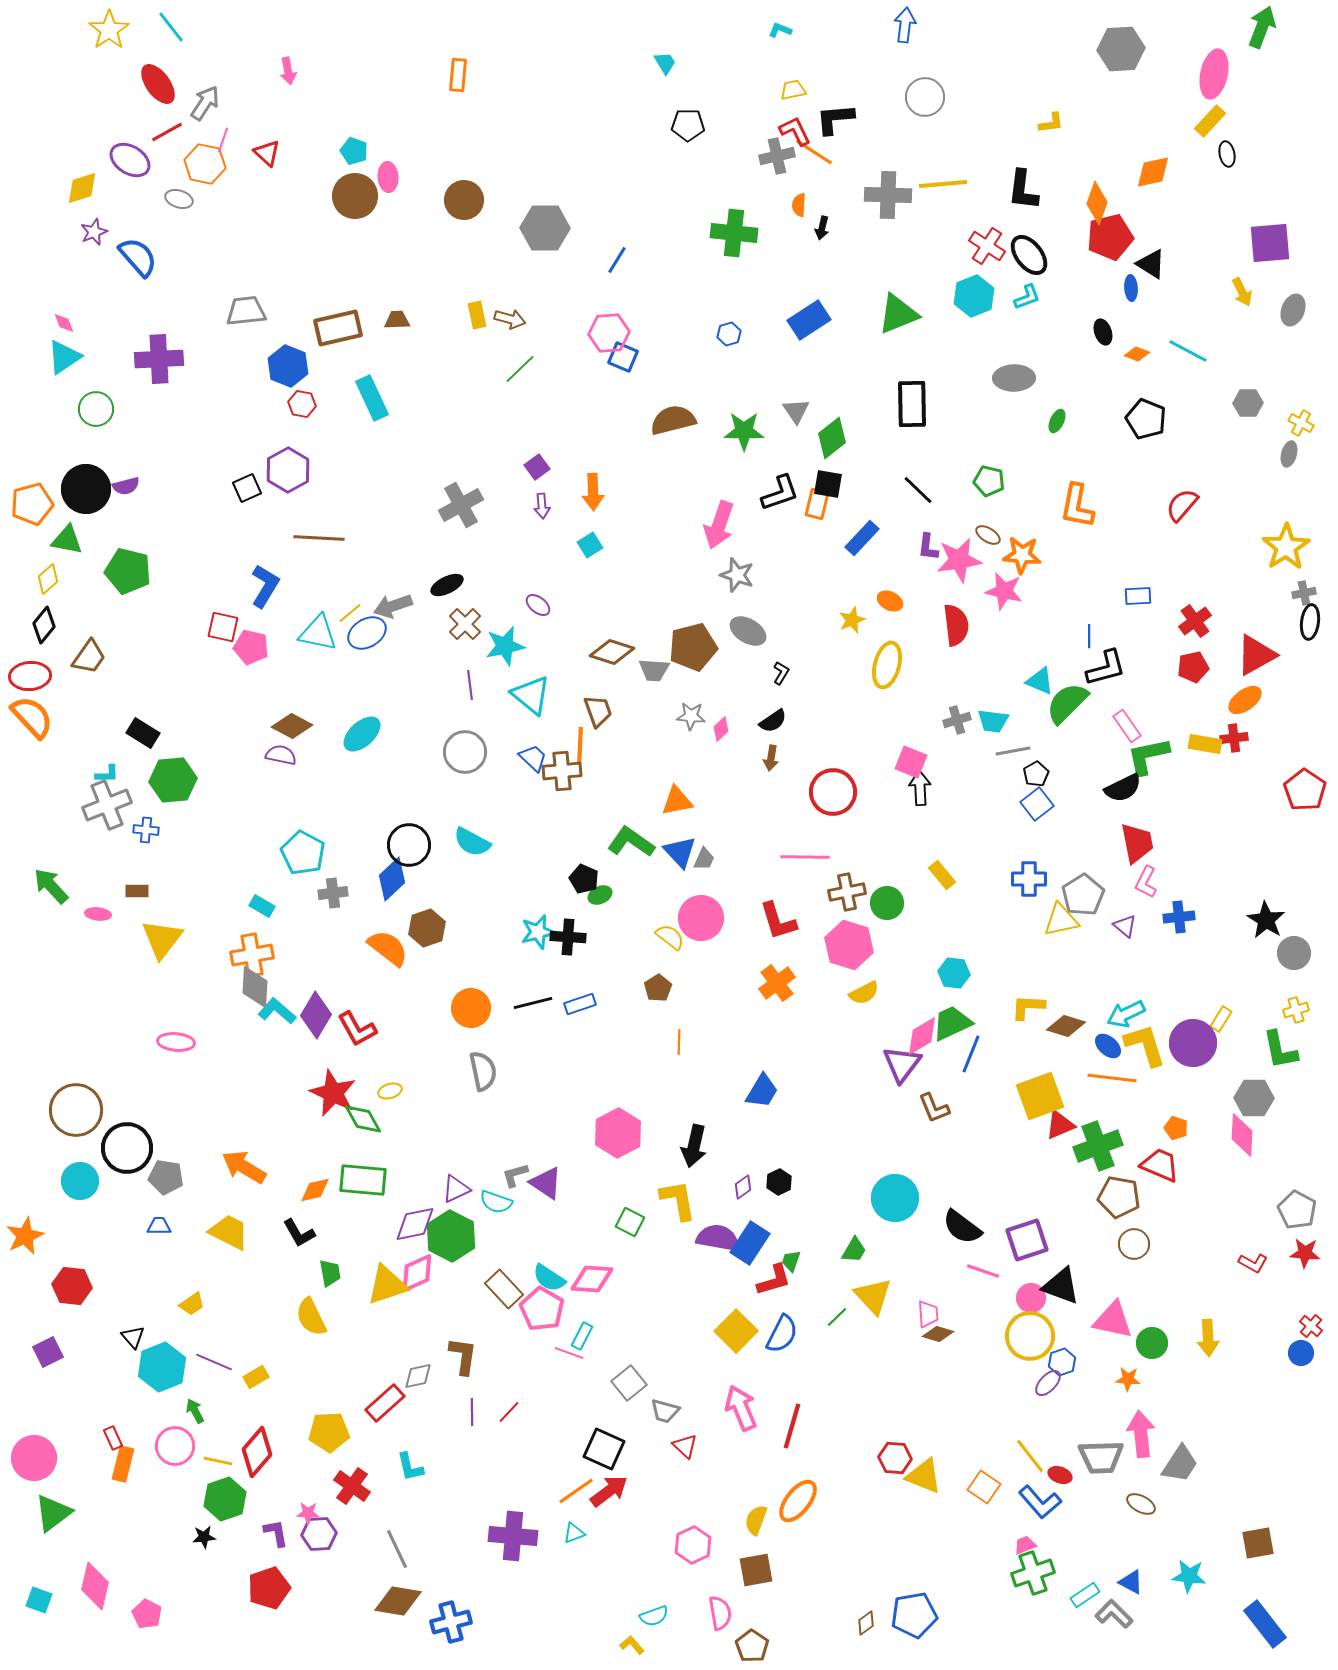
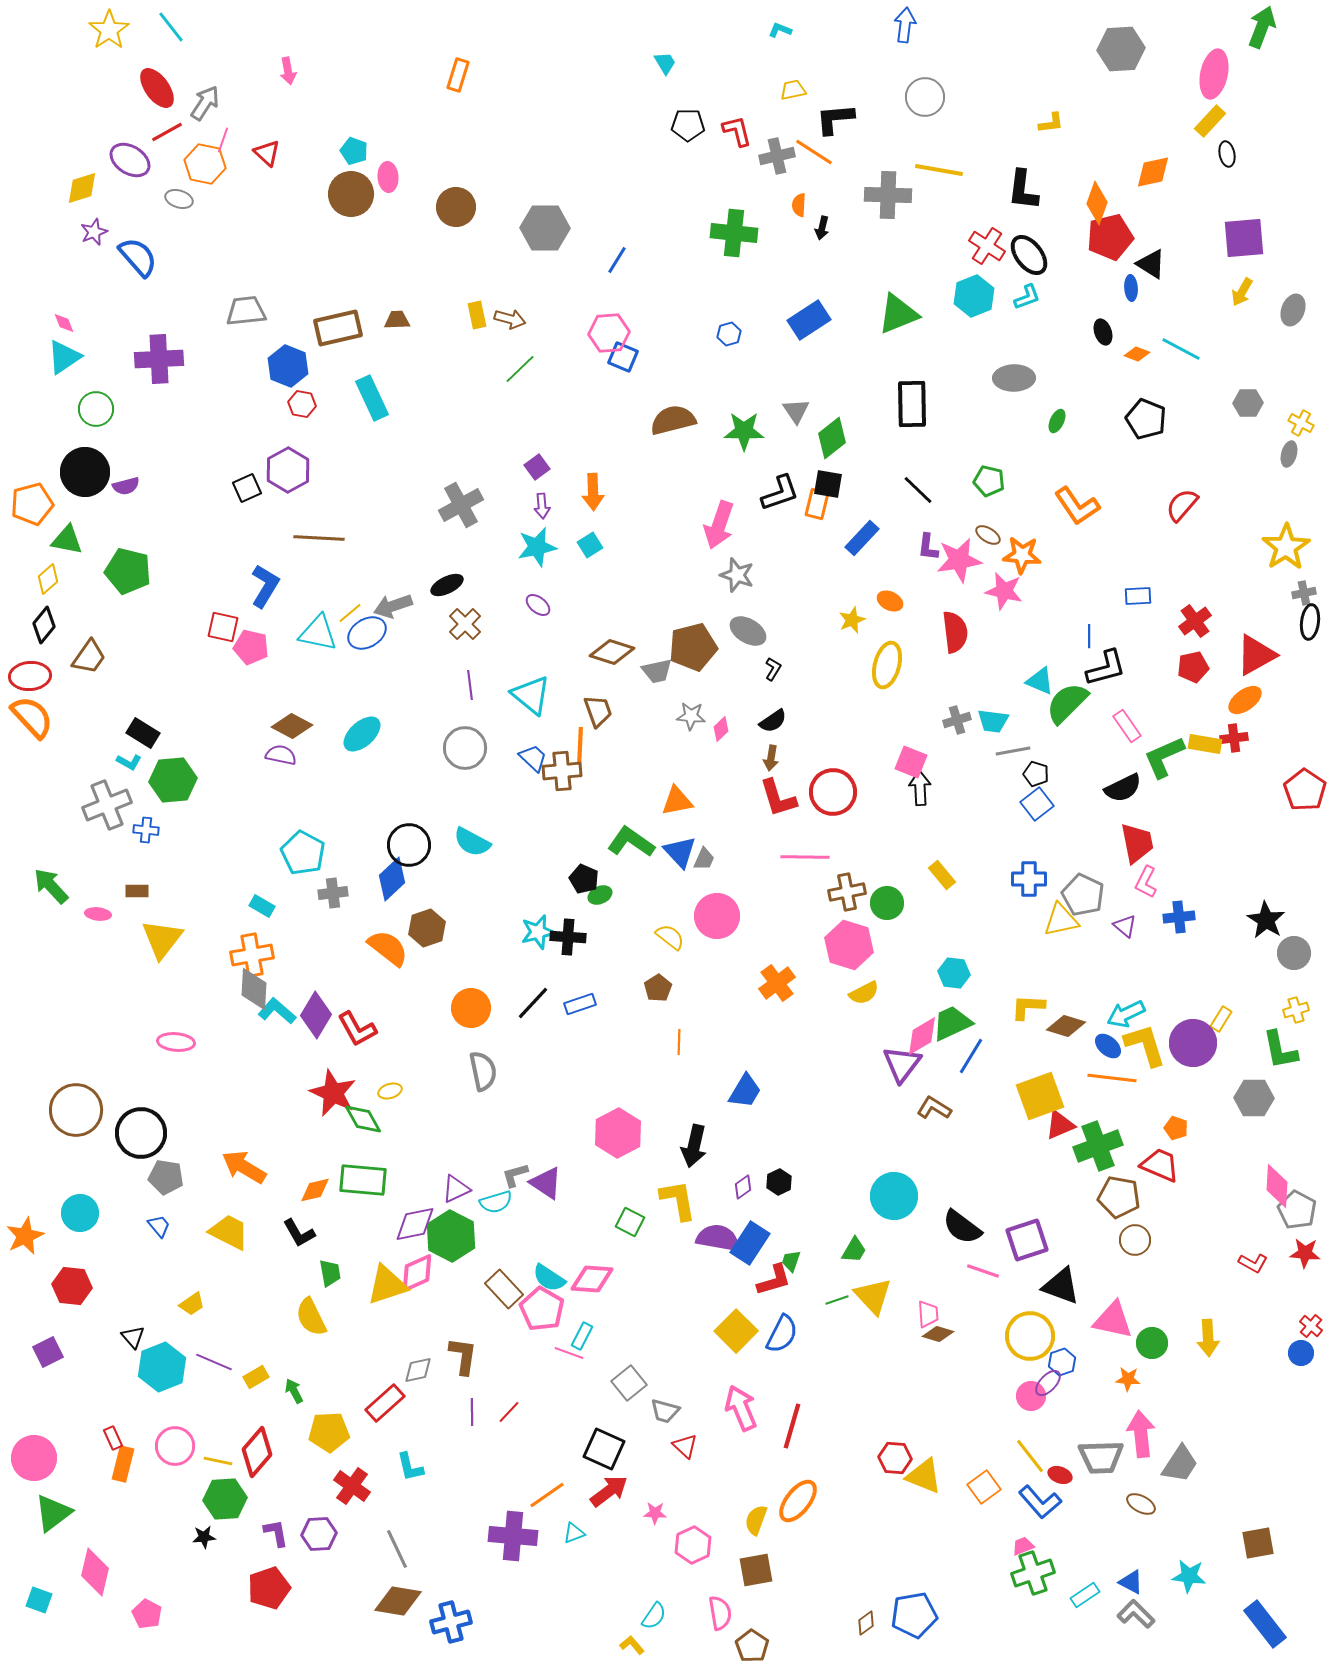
orange rectangle at (458, 75): rotated 12 degrees clockwise
red ellipse at (158, 84): moved 1 px left, 4 px down
red L-shape at (795, 131): moved 58 px left; rotated 12 degrees clockwise
yellow line at (943, 184): moved 4 px left, 14 px up; rotated 15 degrees clockwise
brown circle at (355, 196): moved 4 px left, 2 px up
brown circle at (464, 200): moved 8 px left, 7 px down
purple square at (1270, 243): moved 26 px left, 5 px up
yellow arrow at (1242, 292): rotated 56 degrees clockwise
cyan line at (1188, 351): moved 7 px left, 2 px up
black circle at (86, 489): moved 1 px left, 17 px up
orange L-shape at (1077, 506): rotated 45 degrees counterclockwise
red semicircle at (956, 625): moved 1 px left, 7 px down
cyan star at (505, 646): moved 32 px right, 99 px up
gray trapezoid at (654, 670): moved 3 px right, 1 px down; rotated 16 degrees counterclockwise
black L-shape at (781, 673): moved 8 px left, 4 px up
gray circle at (465, 752): moved 4 px up
green L-shape at (1148, 756): moved 16 px right, 1 px down; rotated 12 degrees counterclockwise
cyan L-shape at (107, 774): moved 22 px right, 12 px up; rotated 30 degrees clockwise
black pentagon at (1036, 774): rotated 25 degrees counterclockwise
gray pentagon at (1083, 895): rotated 15 degrees counterclockwise
pink circle at (701, 918): moved 16 px right, 2 px up
red L-shape at (778, 921): moved 123 px up
gray diamond at (255, 987): moved 1 px left, 2 px down
black line at (533, 1003): rotated 33 degrees counterclockwise
blue line at (971, 1054): moved 2 px down; rotated 9 degrees clockwise
blue trapezoid at (762, 1091): moved 17 px left
brown L-shape at (934, 1108): rotated 144 degrees clockwise
pink diamond at (1242, 1135): moved 35 px right, 51 px down
black circle at (127, 1148): moved 14 px right, 15 px up
cyan circle at (80, 1181): moved 32 px down
cyan circle at (895, 1198): moved 1 px left, 2 px up
cyan semicircle at (496, 1202): rotated 36 degrees counterclockwise
blue trapezoid at (159, 1226): rotated 50 degrees clockwise
brown circle at (1134, 1244): moved 1 px right, 4 px up
pink circle at (1031, 1298): moved 98 px down
green line at (837, 1317): moved 17 px up; rotated 25 degrees clockwise
gray diamond at (418, 1376): moved 6 px up
green arrow at (195, 1411): moved 99 px right, 20 px up
orange square at (984, 1487): rotated 20 degrees clockwise
orange line at (576, 1491): moved 29 px left, 4 px down
green hexagon at (225, 1499): rotated 15 degrees clockwise
pink star at (308, 1513): moved 347 px right
pink trapezoid at (1025, 1545): moved 2 px left, 1 px down
pink diamond at (95, 1586): moved 14 px up
gray L-shape at (1114, 1614): moved 22 px right
cyan semicircle at (654, 1616): rotated 36 degrees counterclockwise
